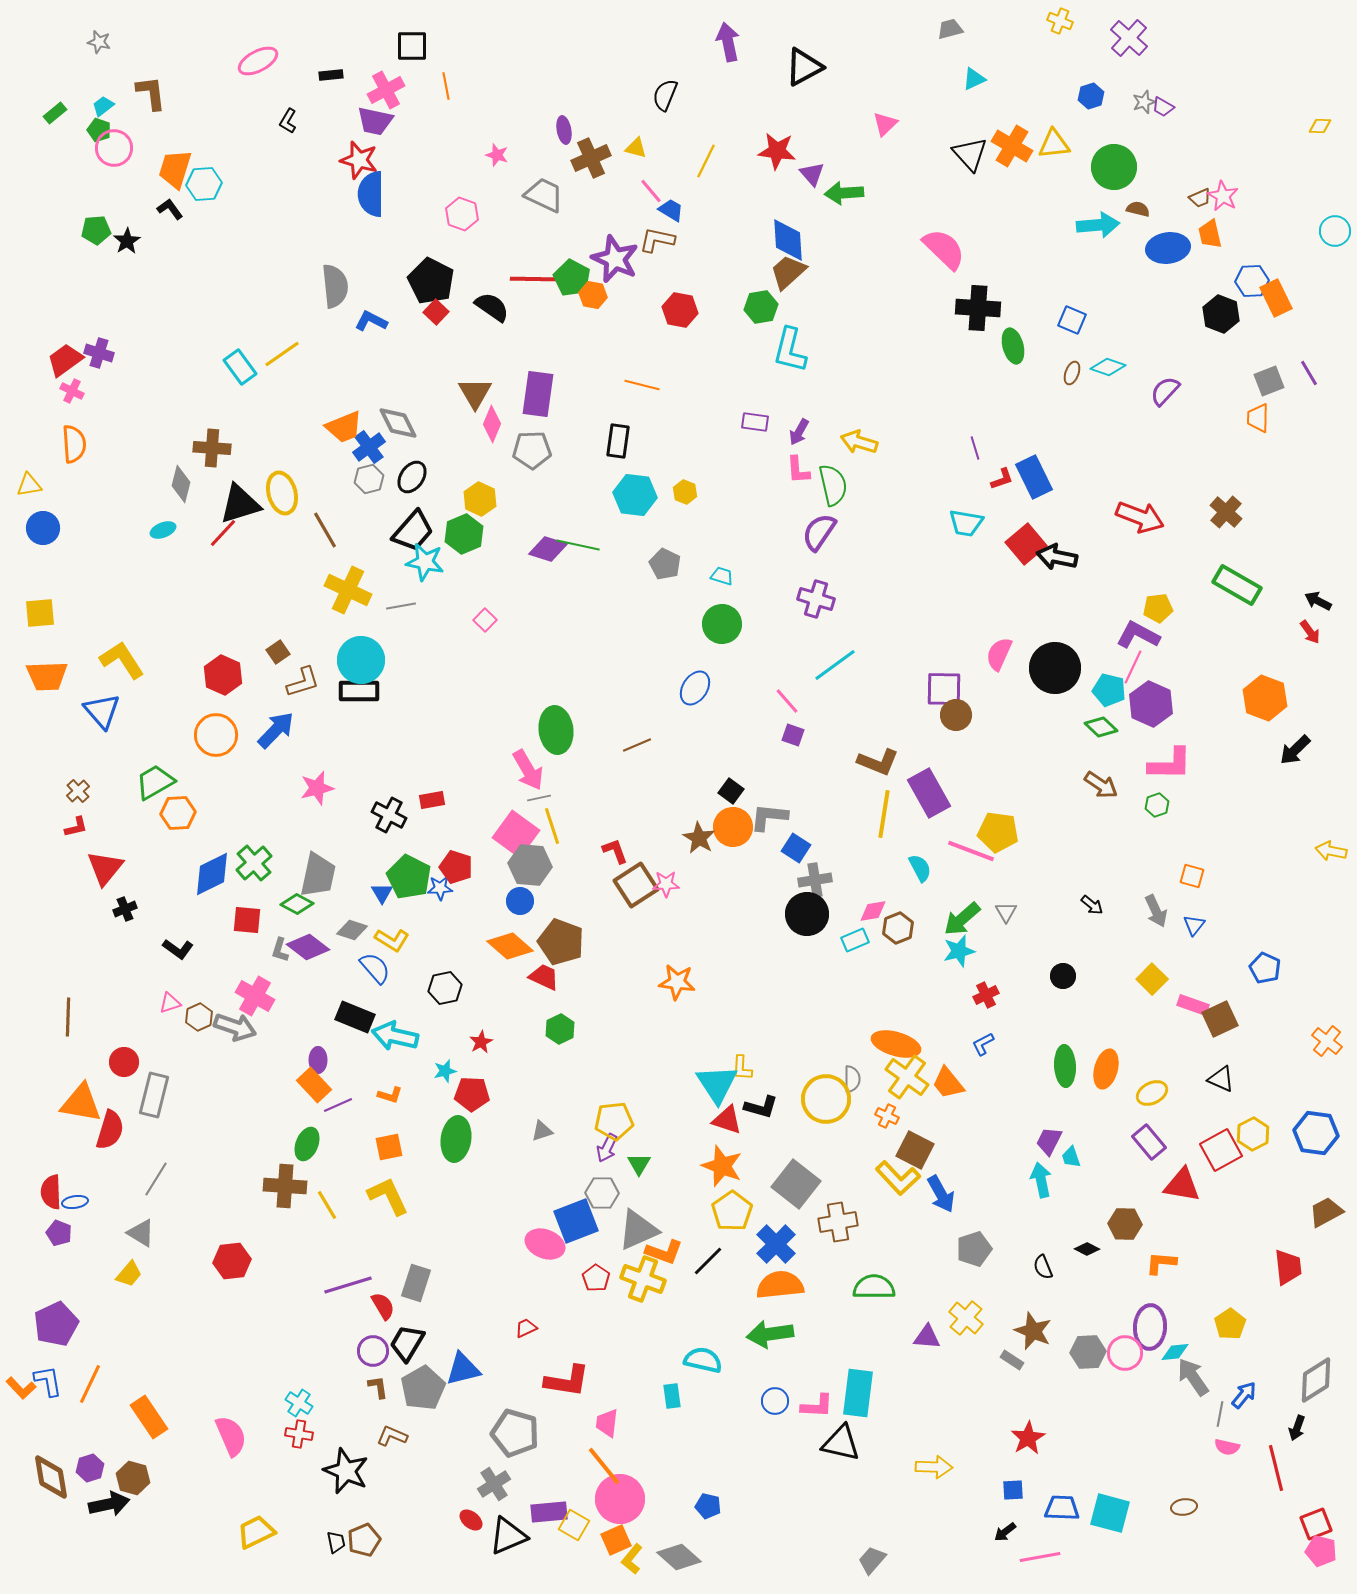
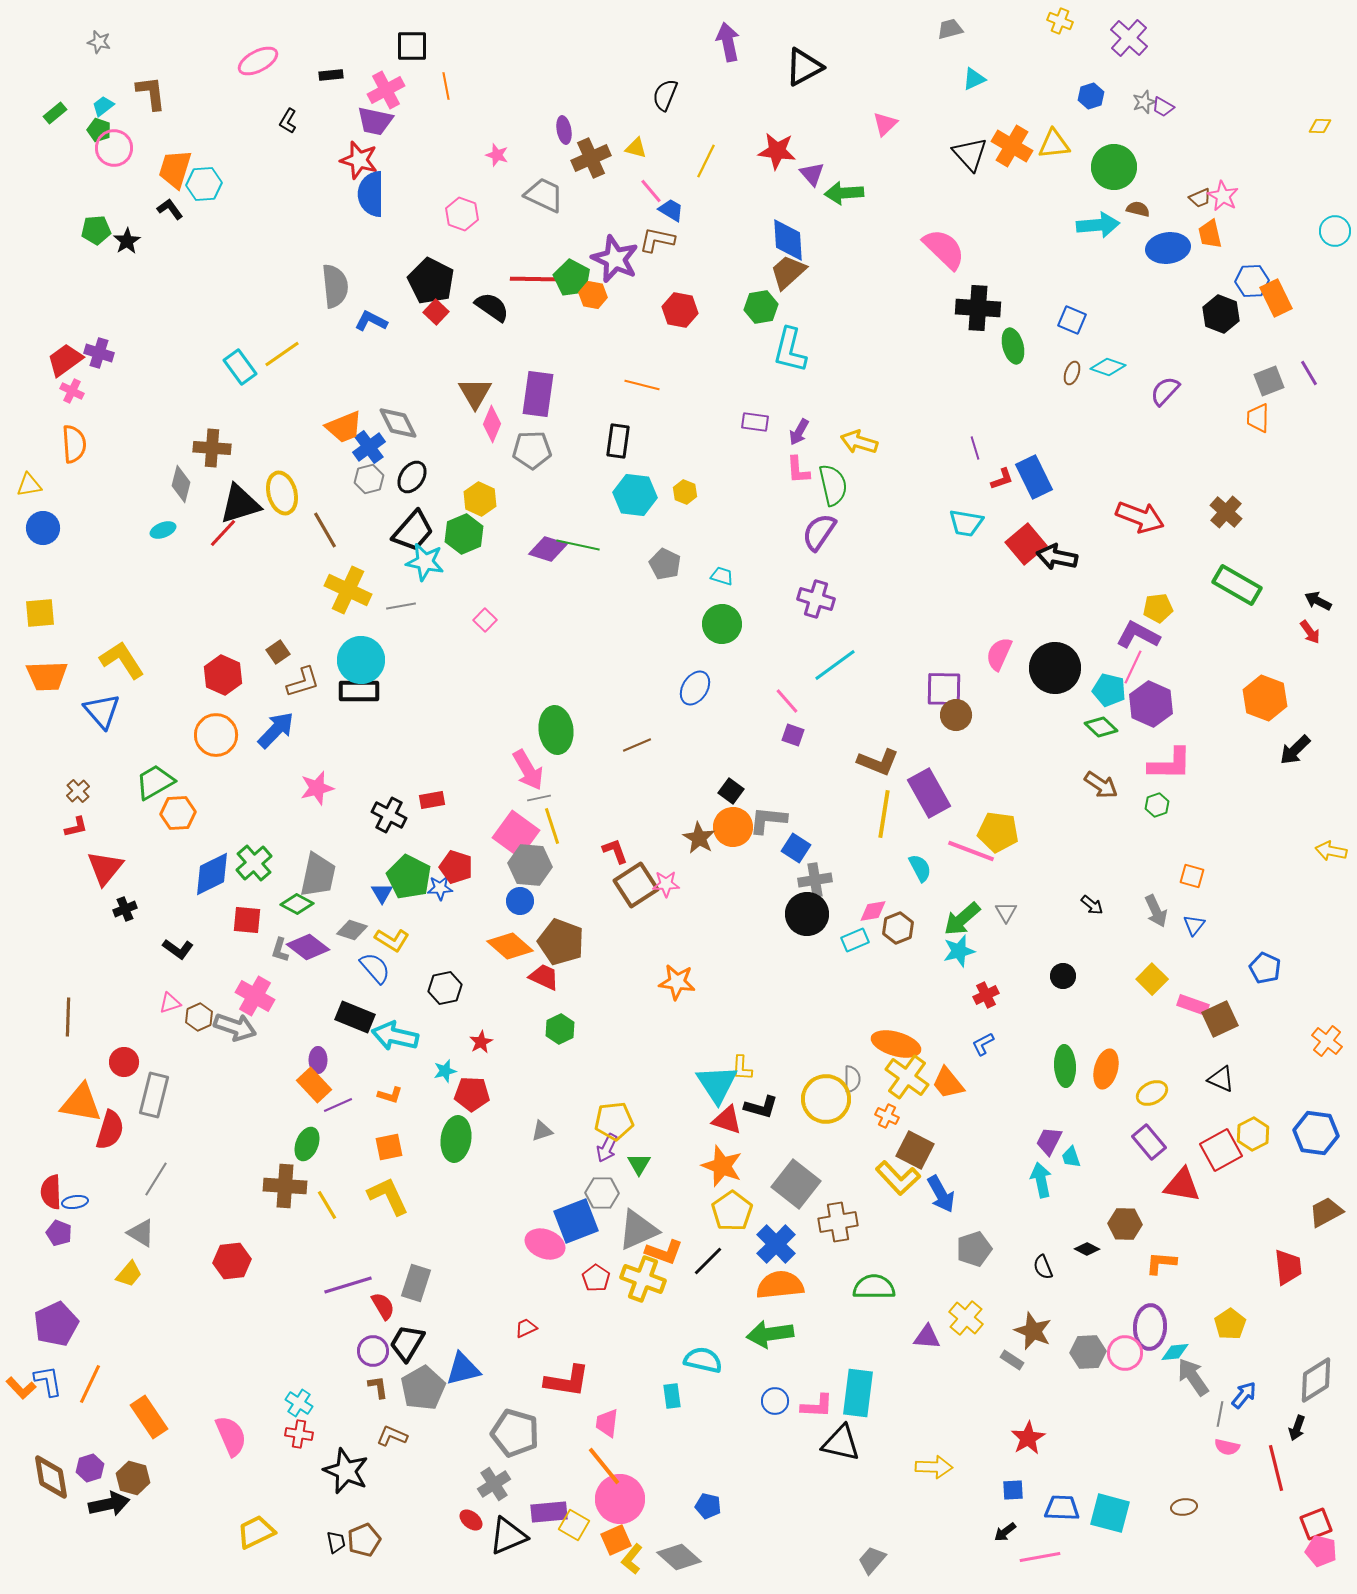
gray L-shape at (769, 817): moved 1 px left, 3 px down
